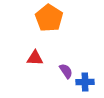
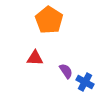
orange pentagon: moved 2 px down
blue cross: rotated 30 degrees clockwise
